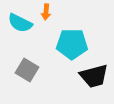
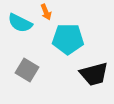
orange arrow: rotated 28 degrees counterclockwise
cyan pentagon: moved 4 px left, 5 px up
black trapezoid: moved 2 px up
